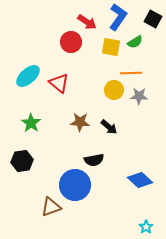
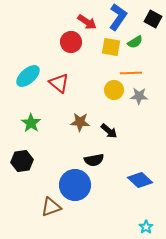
black arrow: moved 4 px down
